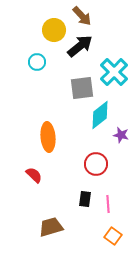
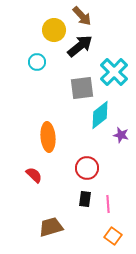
red circle: moved 9 px left, 4 px down
